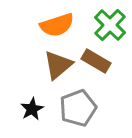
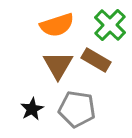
brown rectangle: moved 1 px up
brown triangle: rotated 20 degrees counterclockwise
gray pentagon: moved 1 px left, 1 px down; rotated 30 degrees clockwise
